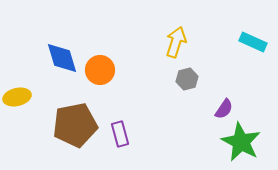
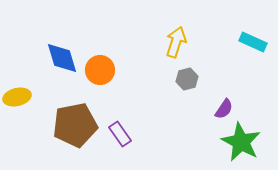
purple rectangle: rotated 20 degrees counterclockwise
